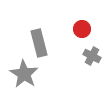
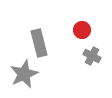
red circle: moved 1 px down
gray star: rotated 16 degrees clockwise
